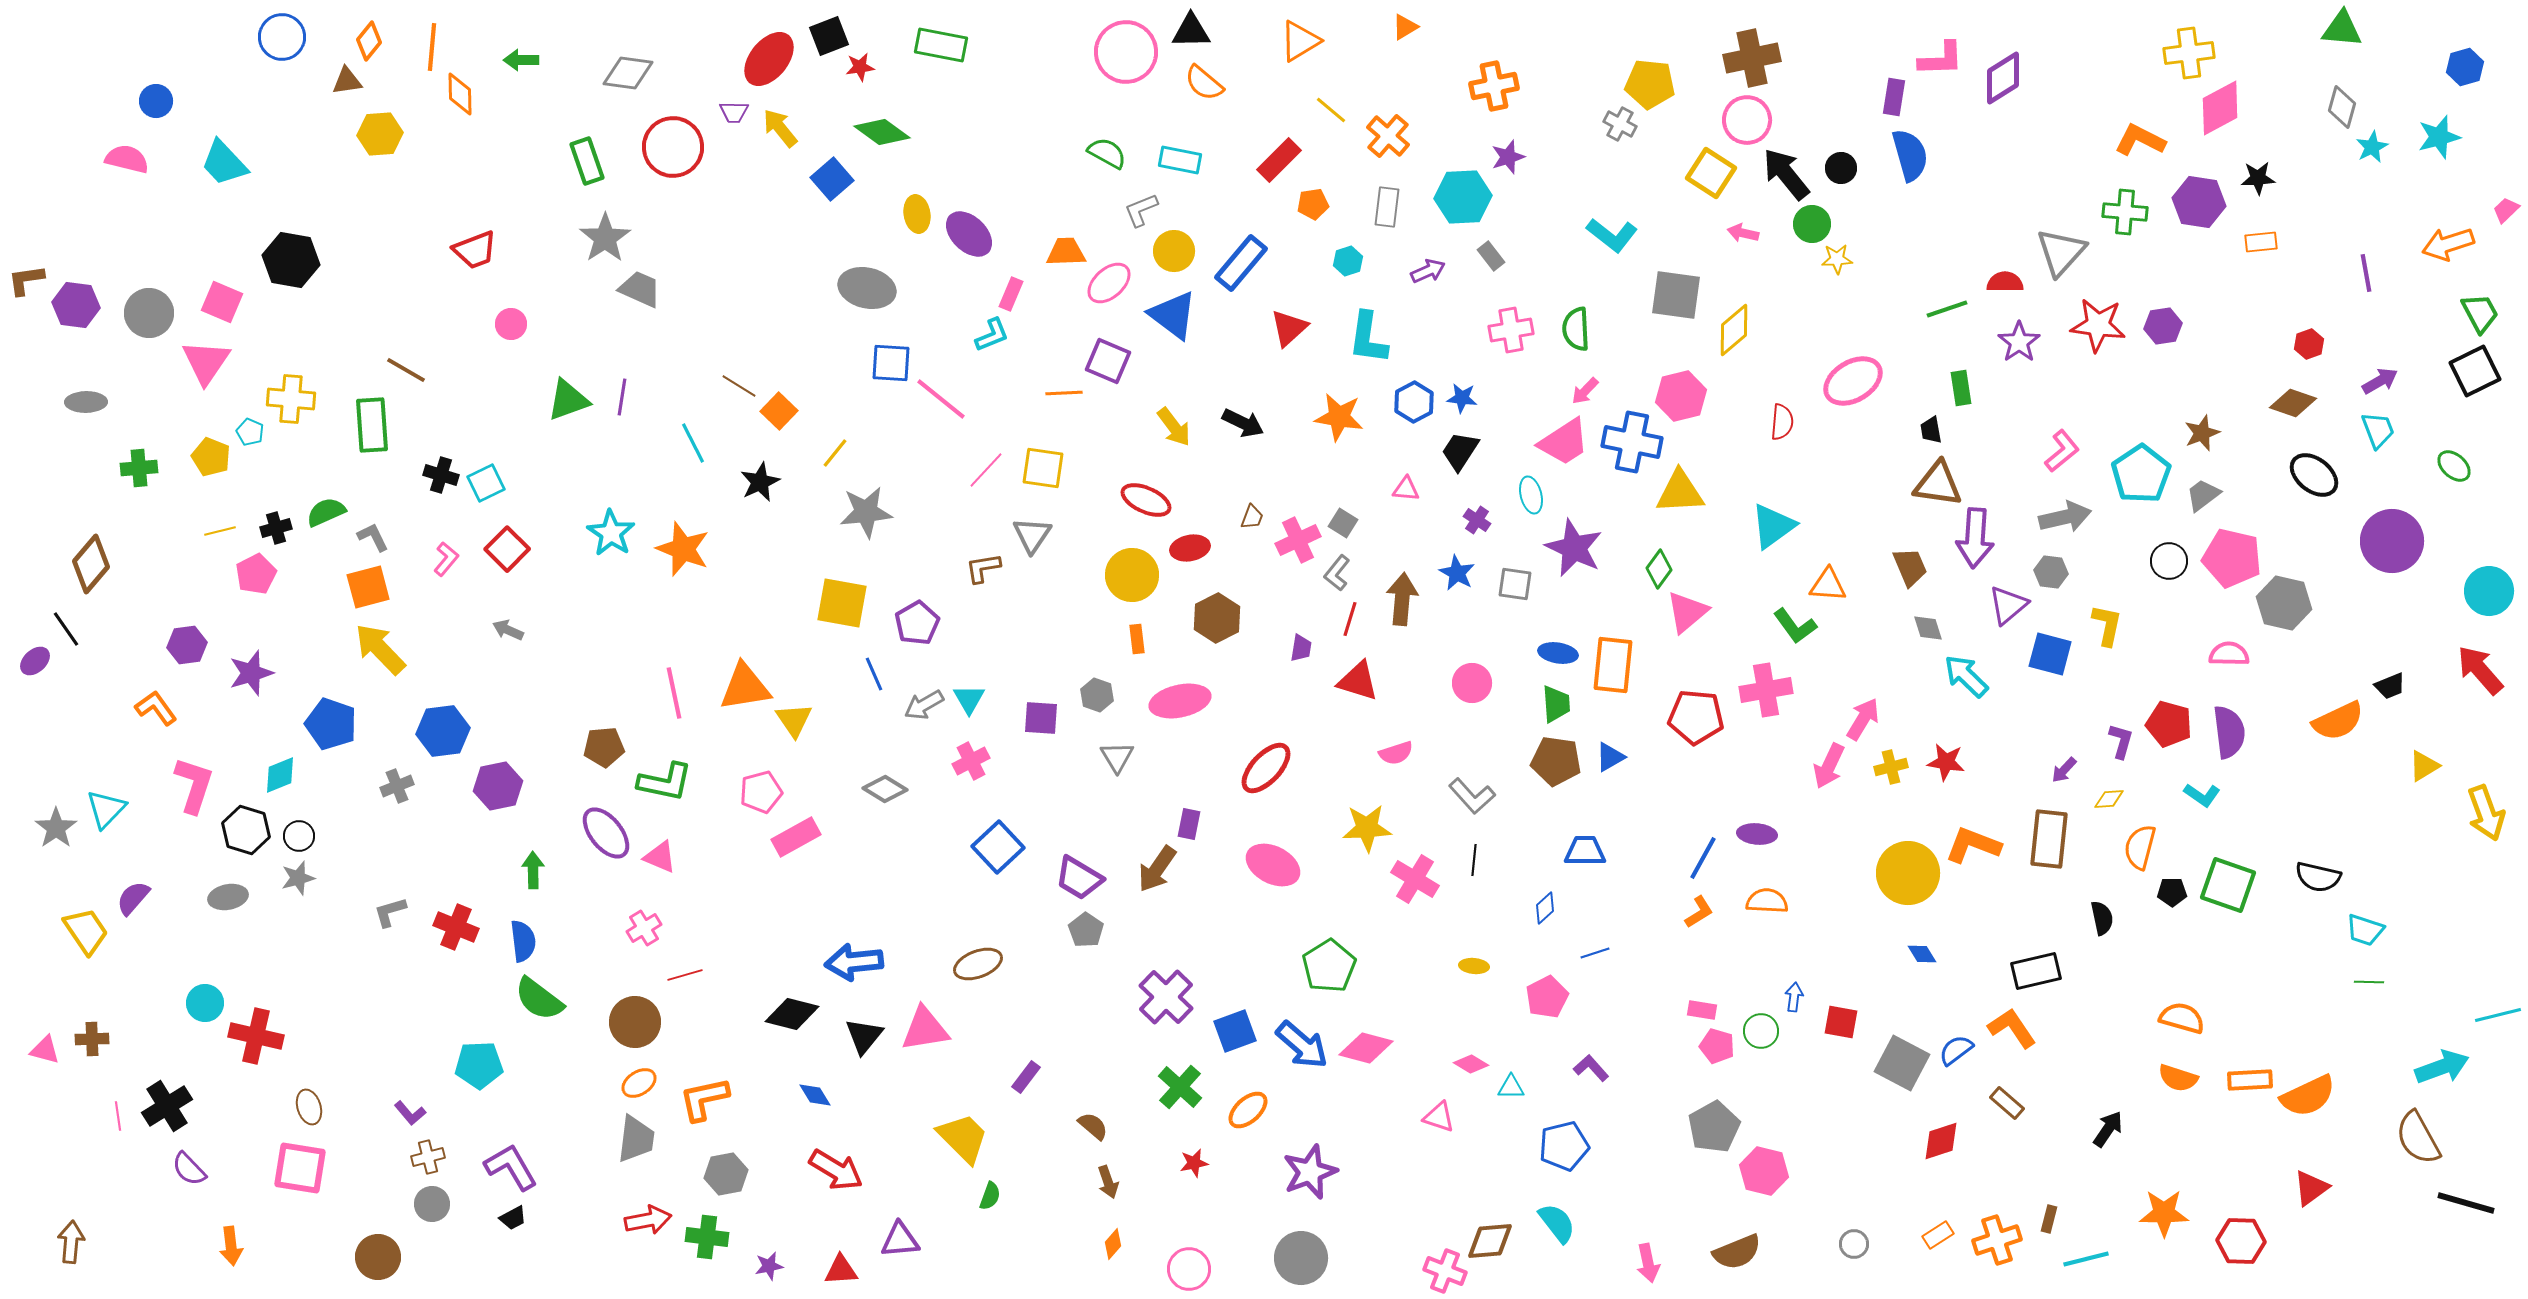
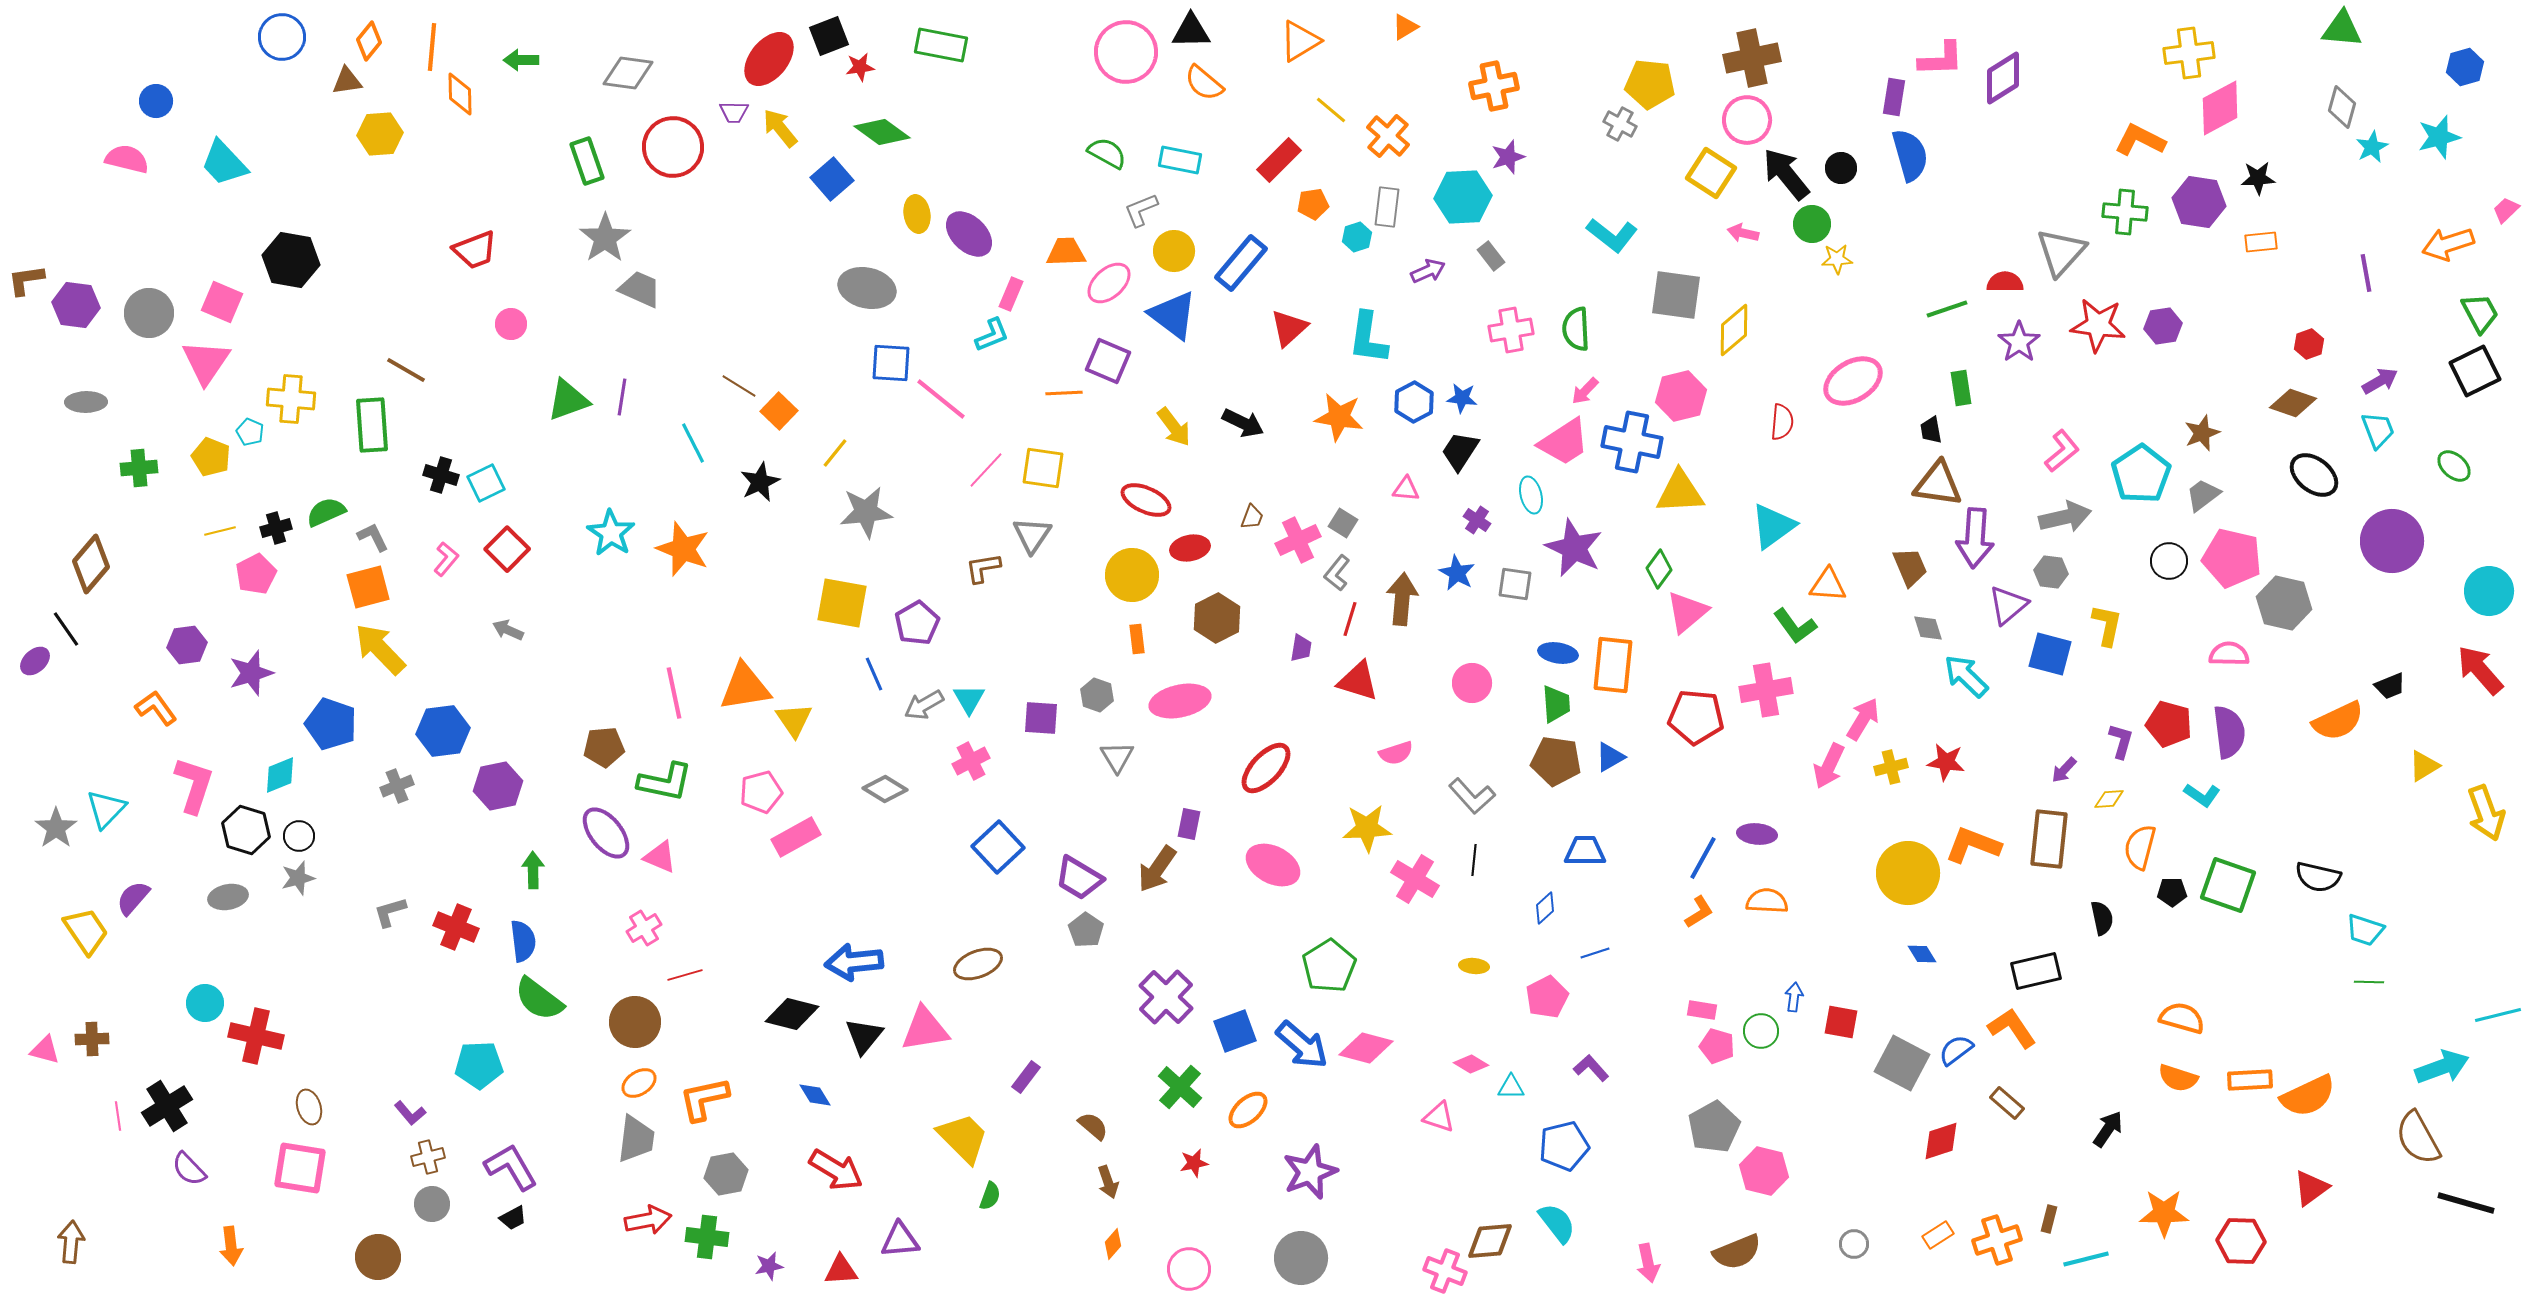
cyan hexagon at (1348, 261): moved 9 px right, 24 px up
